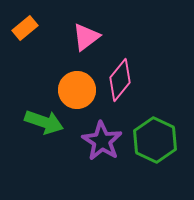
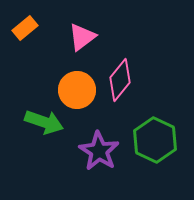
pink triangle: moved 4 px left
purple star: moved 3 px left, 10 px down
